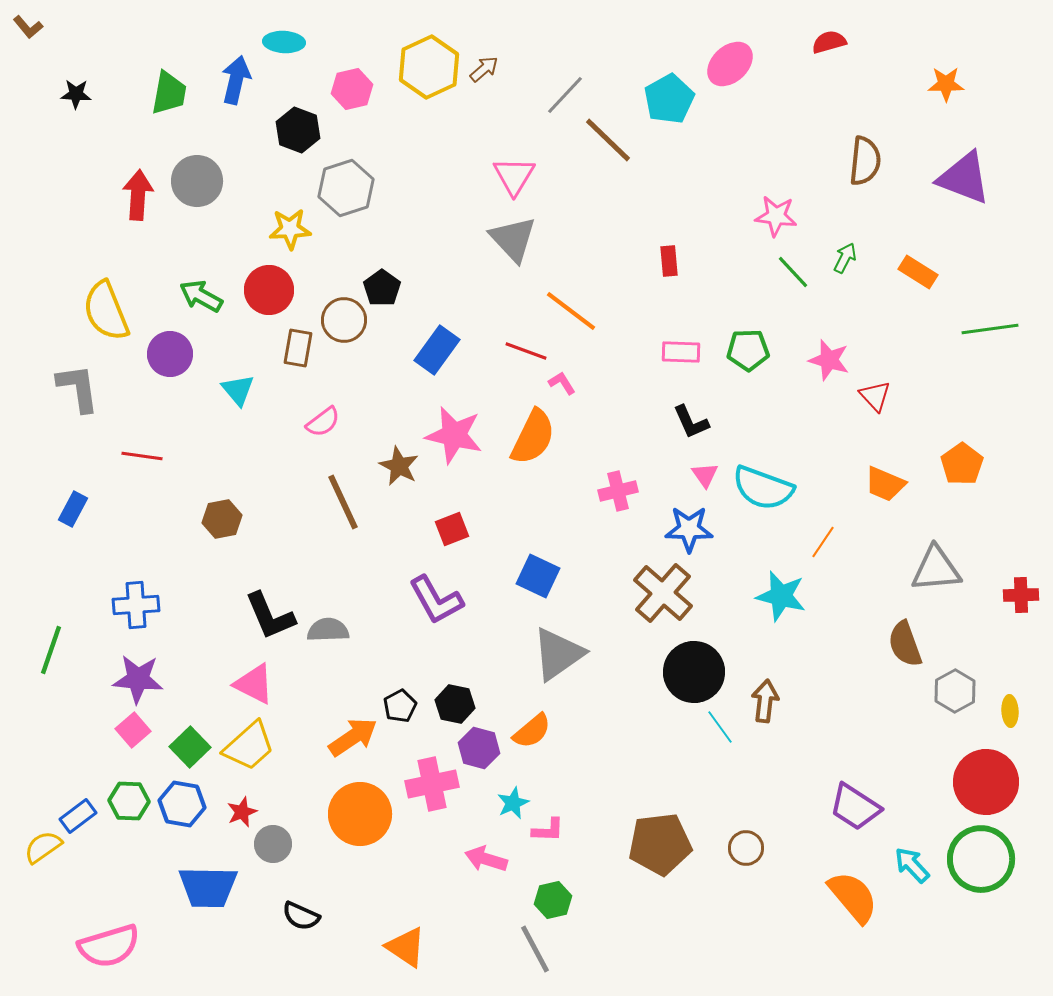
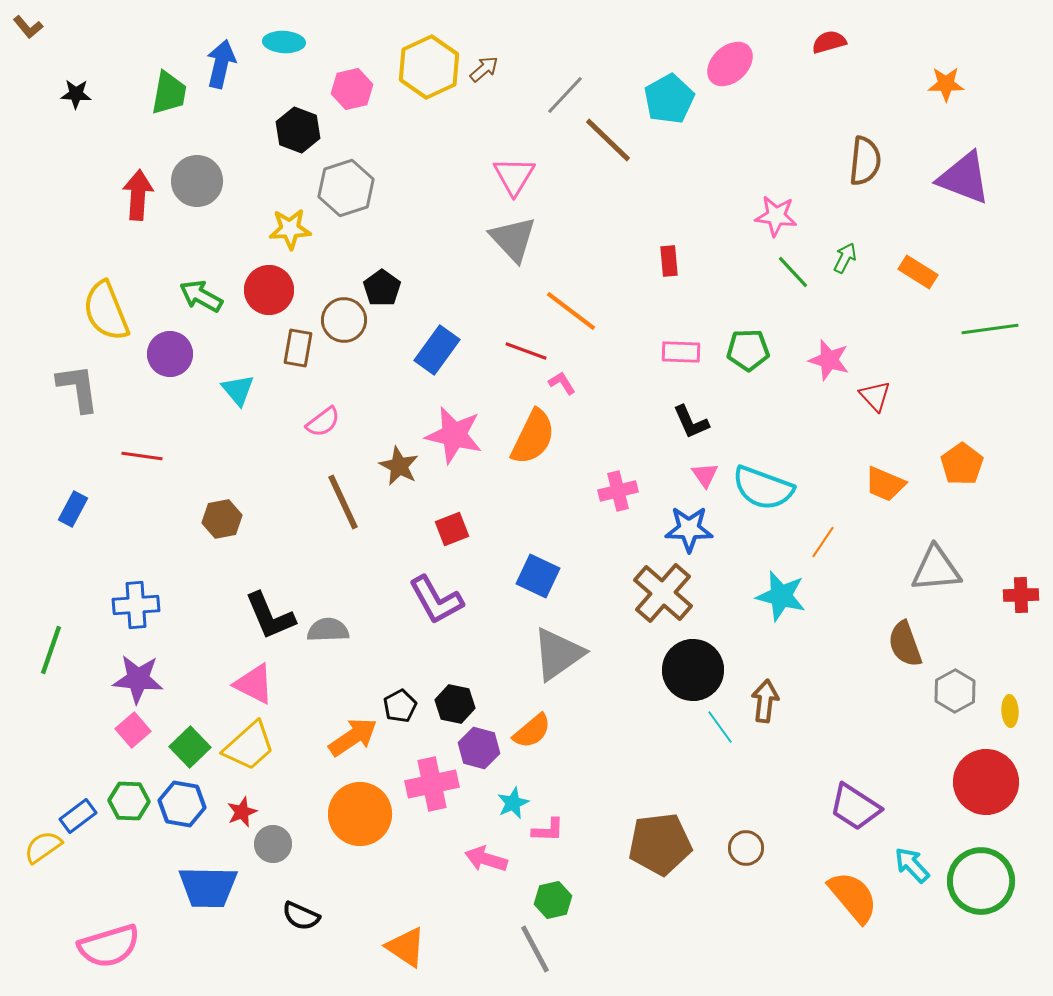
blue arrow at (236, 80): moved 15 px left, 16 px up
black circle at (694, 672): moved 1 px left, 2 px up
green circle at (981, 859): moved 22 px down
